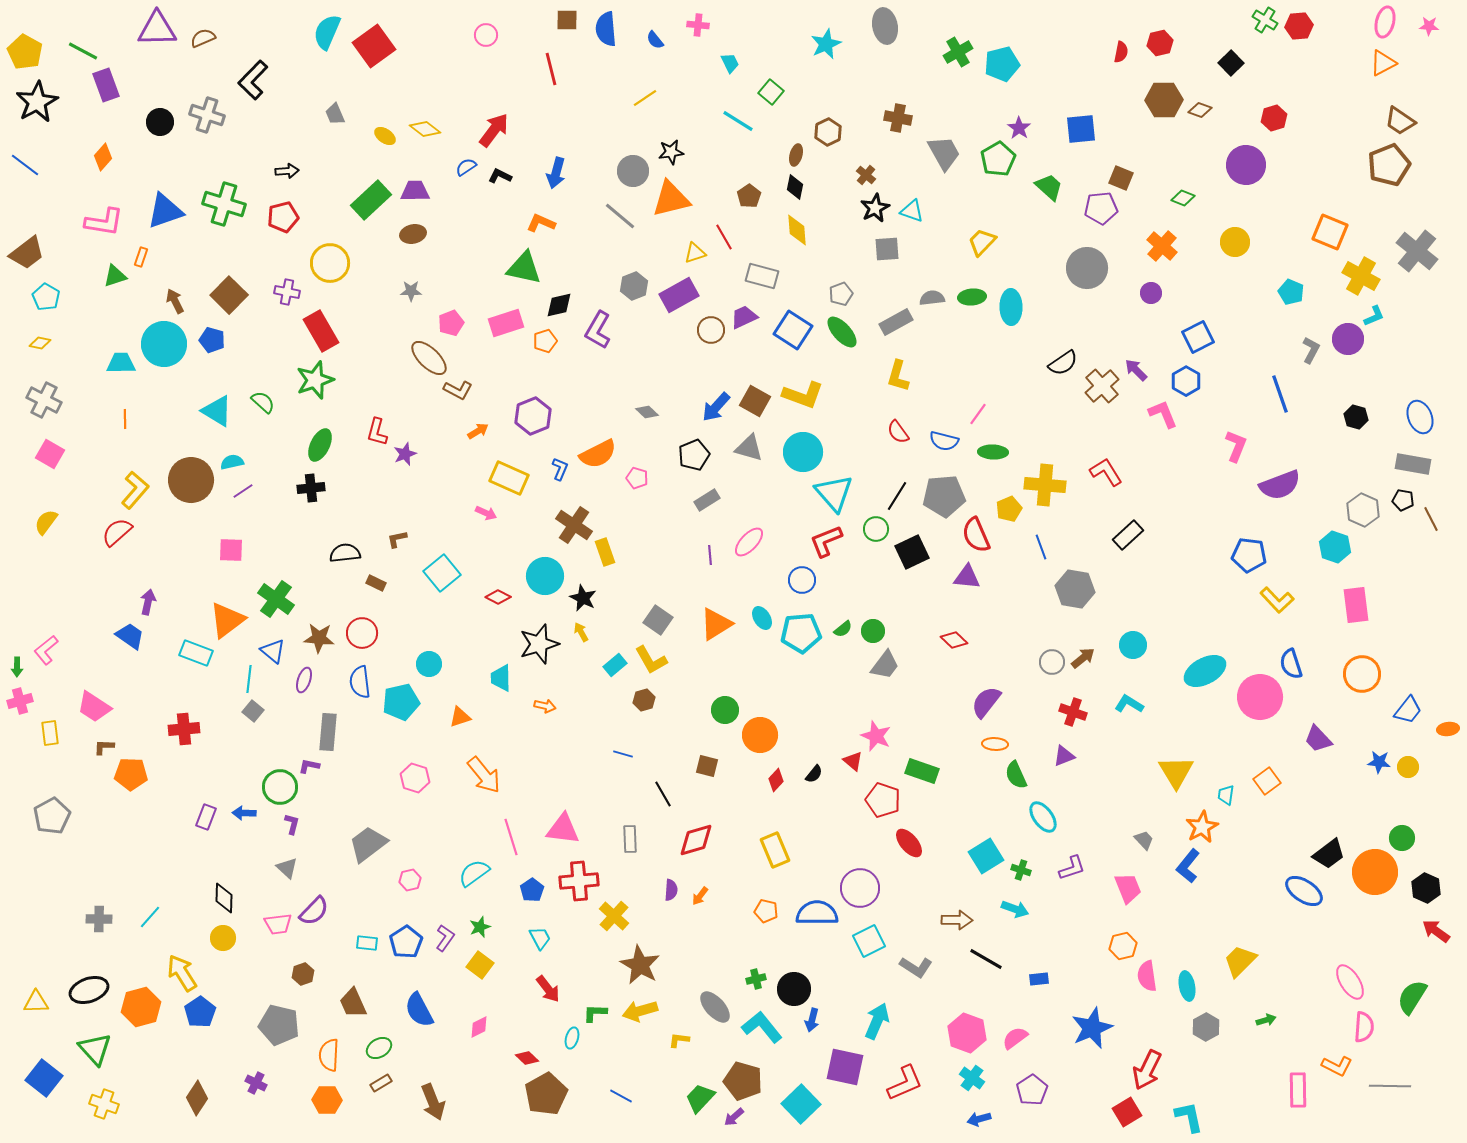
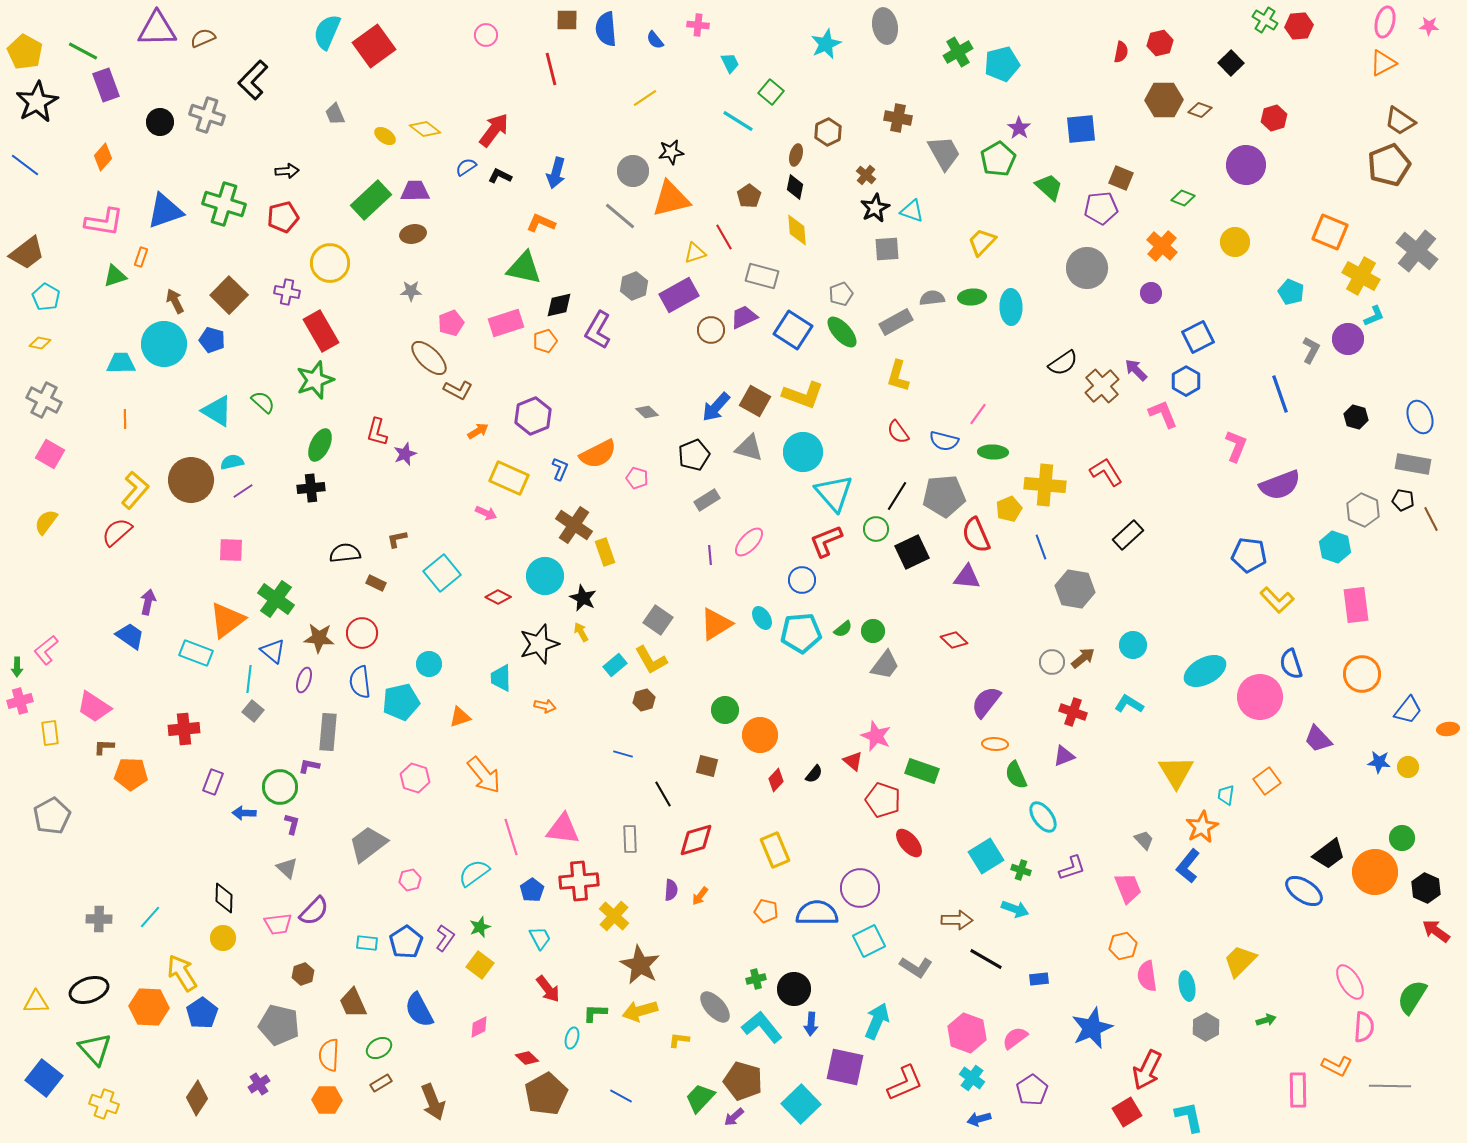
purple rectangle at (206, 817): moved 7 px right, 35 px up
orange hexagon at (141, 1007): moved 8 px right; rotated 18 degrees clockwise
blue pentagon at (200, 1012): moved 2 px right, 1 px down
blue arrow at (812, 1020): moved 1 px left, 4 px down; rotated 10 degrees counterclockwise
purple cross at (256, 1083): moved 3 px right, 1 px down; rotated 30 degrees clockwise
